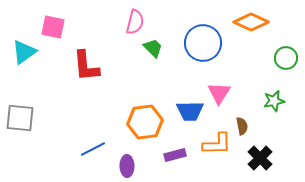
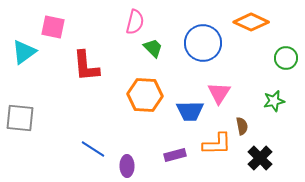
orange hexagon: moved 27 px up; rotated 12 degrees clockwise
blue line: rotated 60 degrees clockwise
